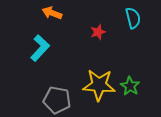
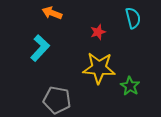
yellow star: moved 17 px up
